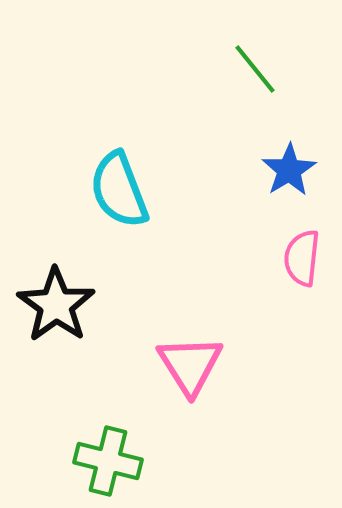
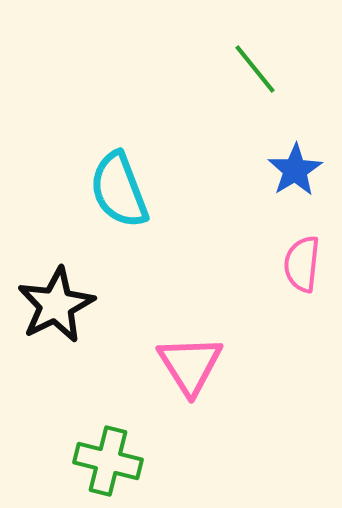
blue star: moved 6 px right
pink semicircle: moved 6 px down
black star: rotated 10 degrees clockwise
